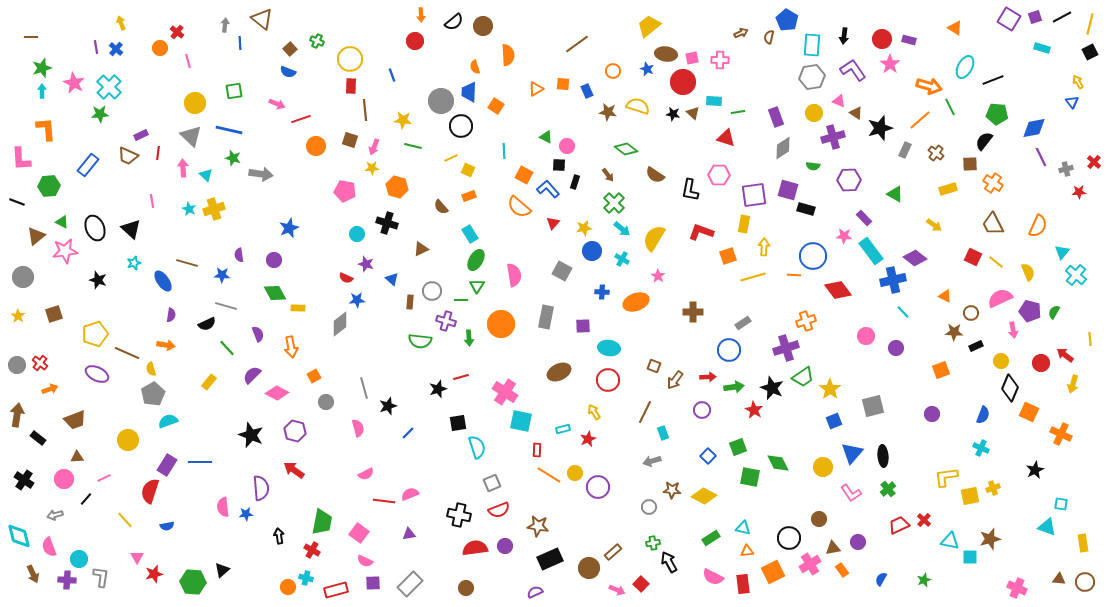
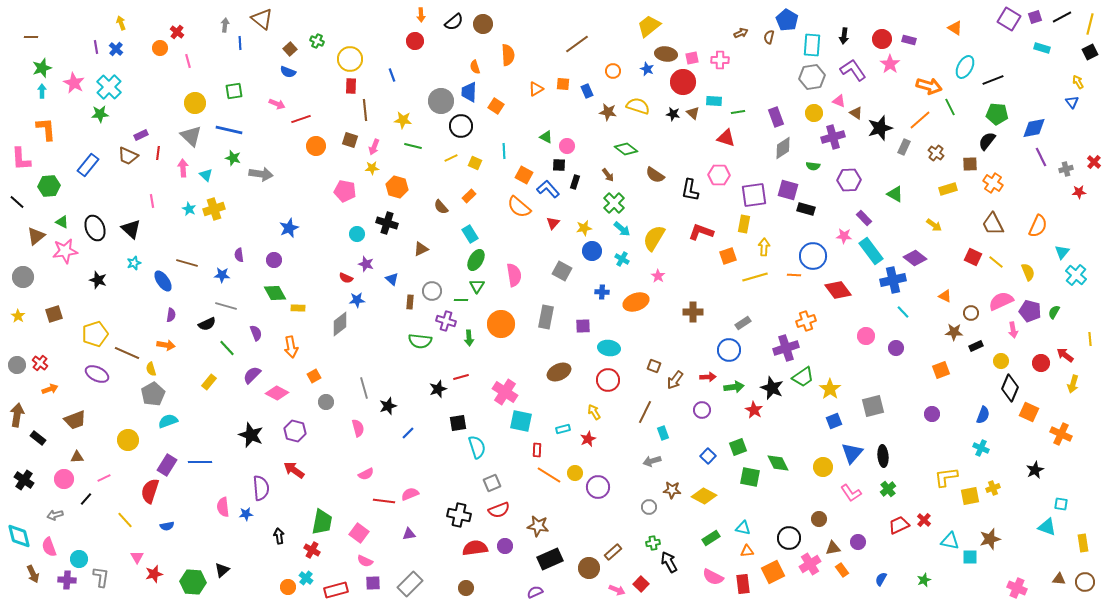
brown circle at (483, 26): moved 2 px up
black semicircle at (984, 141): moved 3 px right
gray rectangle at (905, 150): moved 1 px left, 3 px up
yellow square at (468, 170): moved 7 px right, 7 px up
orange rectangle at (469, 196): rotated 24 degrees counterclockwise
black line at (17, 202): rotated 21 degrees clockwise
yellow line at (753, 277): moved 2 px right
pink semicircle at (1000, 298): moved 1 px right, 3 px down
purple semicircle at (258, 334): moved 2 px left, 1 px up
cyan cross at (306, 578): rotated 24 degrees clockwise
